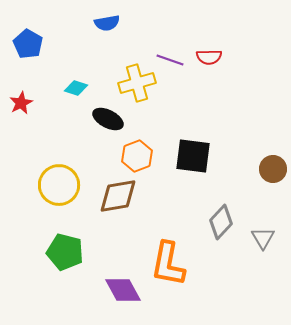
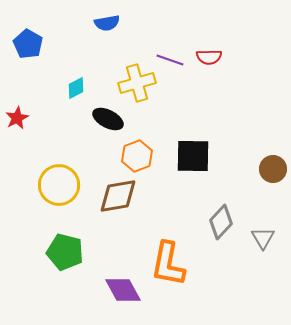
cyan diamond: rotated 45 degrees counterclockwise
red star: moved 4 px left, 15 px down
black square: rotated 6 degrees counterclockwise
